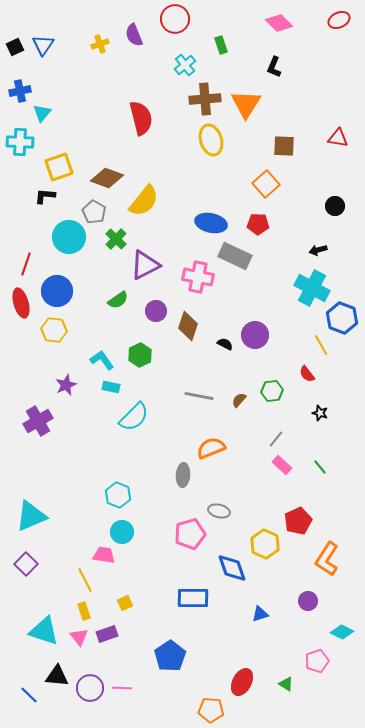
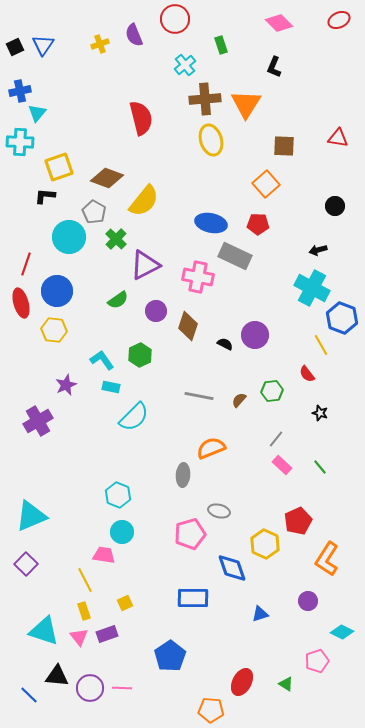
cyan triangle at (42, 113): moved 5 px left
